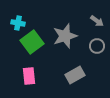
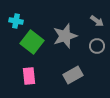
cyan cross: moved 2 px left, 2 px up
green square: rotated 15 degrees counterclockwise
gray rectangle: moved 2 px left
